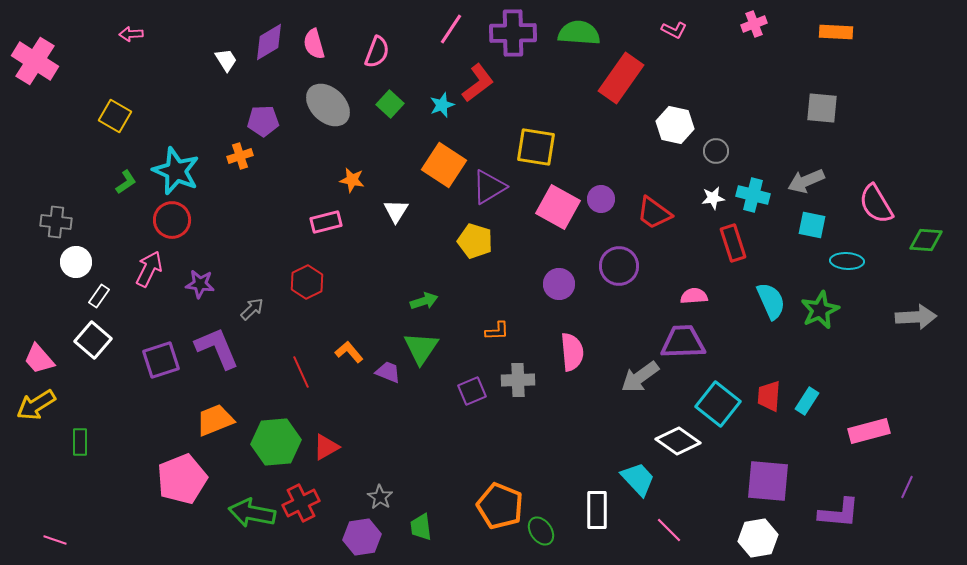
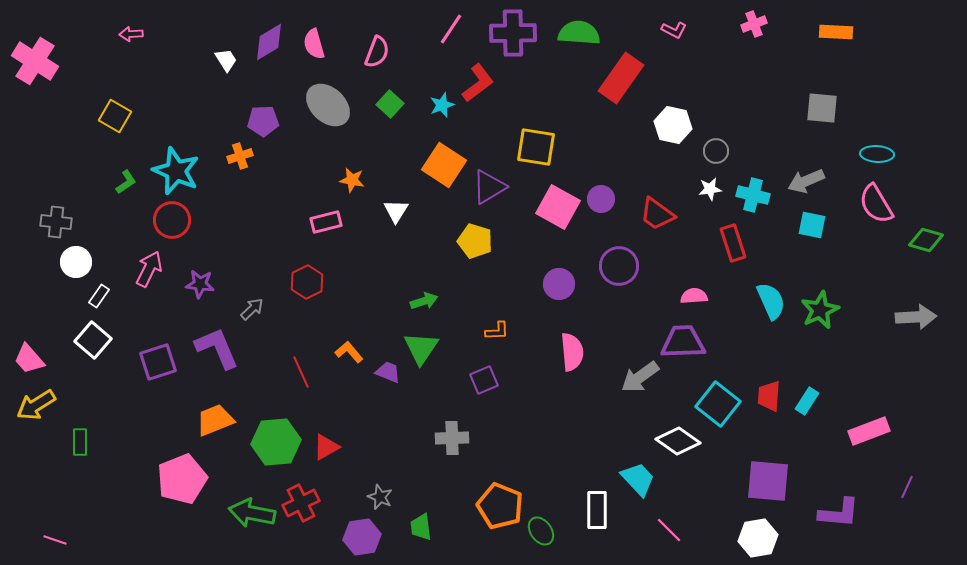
white hexagon at (675, 125): moved 2 px left
white star at (713, 198): moved 3 px left, 9 px up
red trapezoid at (654, 213): moved 3 px right, 1 px down
green diamond at (926, 240): rotated 12 degrees clockwise
cyan ellipse at (847, 261): moved 30 px right, 107 px up
pink trapezoid at (39, 359): moved 10 px left
purple square at (161, 360): moved 3 px left, 2 px down
gray cross at (518, 380): moved 66 px left, 58 px down
purple square at (472, 391): moved 12 px right, 11 px up
pink rectangle at (869, 431): rotated 6 degrees counterclockwise
gray star at (380, 497): rotated 10 degrees counterclockwise
